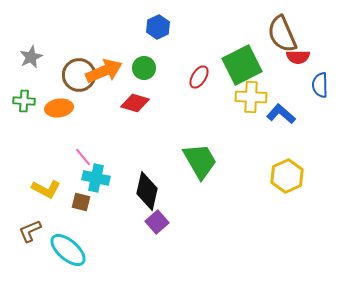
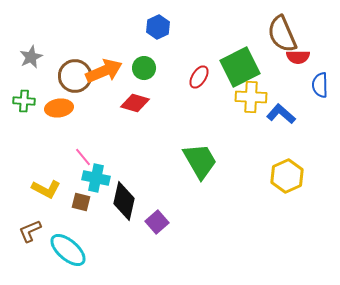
green square: moved 2 px left, 2 px down
brown circle: moved 4 px left, 1 px down
black diamond: moved 23 px left, 10 px down
